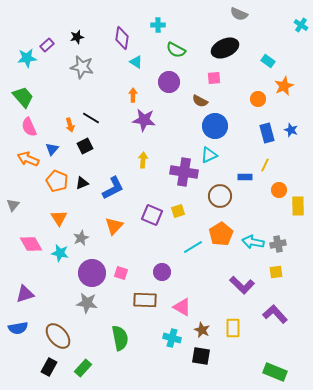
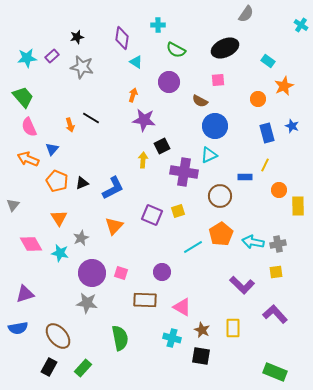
gray semicircle at (239, 14): moved 7 px right; rotated 78 degrees counterclockwise
purple rectangle at (47, 45): moved 5 px right, 11 px down
pink square at (214, 78): moved 4 px right, 2 px down
orange arrow at (133, 95): rotated 16 degrees clockwise
blue star at (291, 130): moved 1 px right, 4 px up
black square at (85, 146): moved 77 px right
